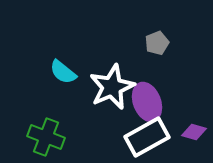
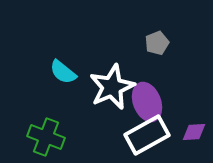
purple diamond: rotated 20 degrees counterclockwise
white rectangle: moved 2 px up
